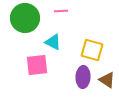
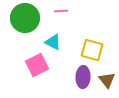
pink square: rotated 20 degrees counterclockwise
brown triangle: rotated 18 degrees clockwise
